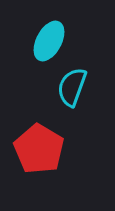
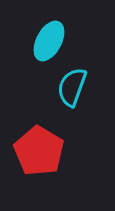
red pentagon: moved 2 px down
